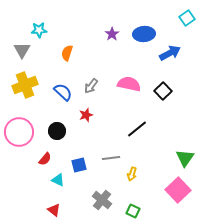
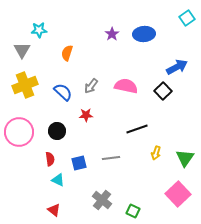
blue arrow: moved 7 px right, 14 px down
pink semicircle: moved 3 px left, 2 px down
red star: rotated 16 degrees clockwise
black line: rotated 20 degrees clockwise
red semicircle: moved 5 px right; rotated 48 degrees counterclockwise
blue square: moved 2 px up
yellow arrow: moved 24 px right, 21 px up
pink square: moved 4 px down
